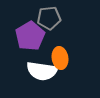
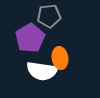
gray pentagon: moved 2 px up
purple pentagon: moved 2 px down
